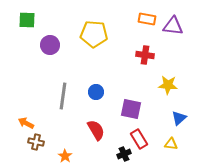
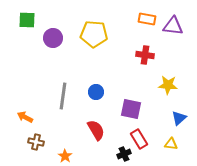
purple circle: moved 3 px right, 7 px up
orange arrow: moved 1 px left, 6 px up
